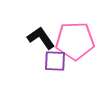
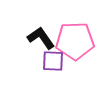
purple square: moved 2 px left
